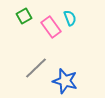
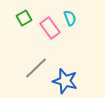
green square: moved 2 px down
pink rectangle: moved 1 px left, 1 px down
